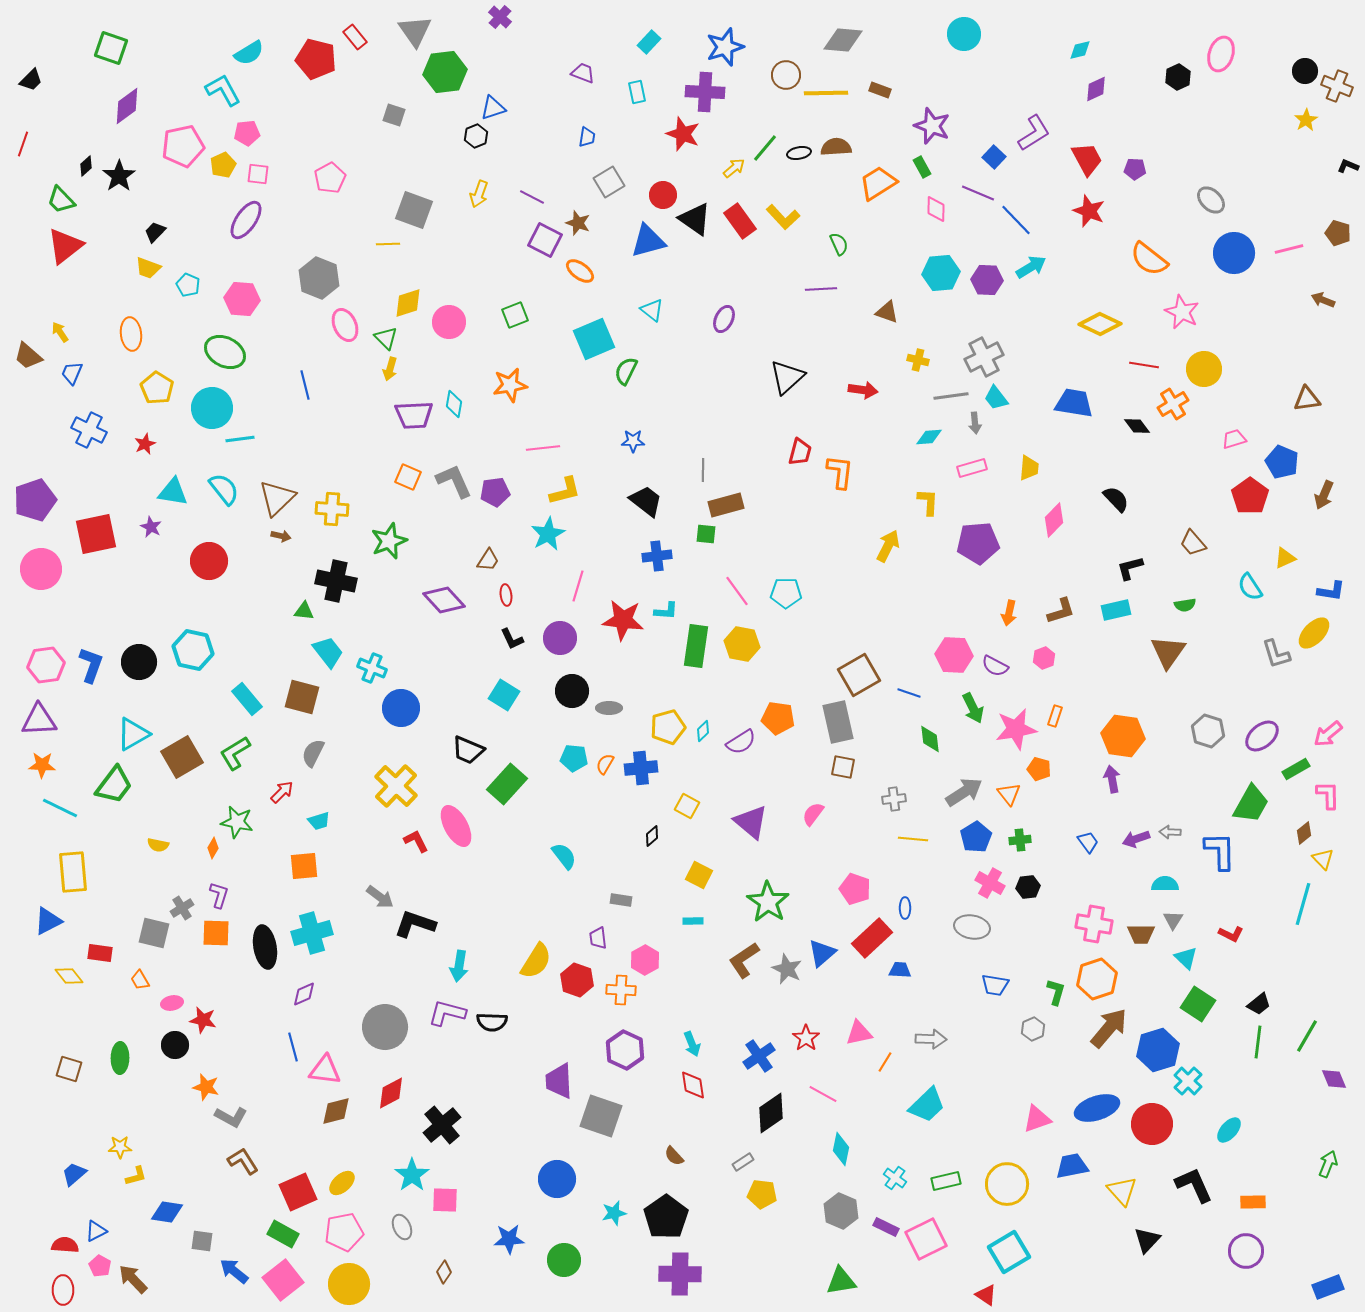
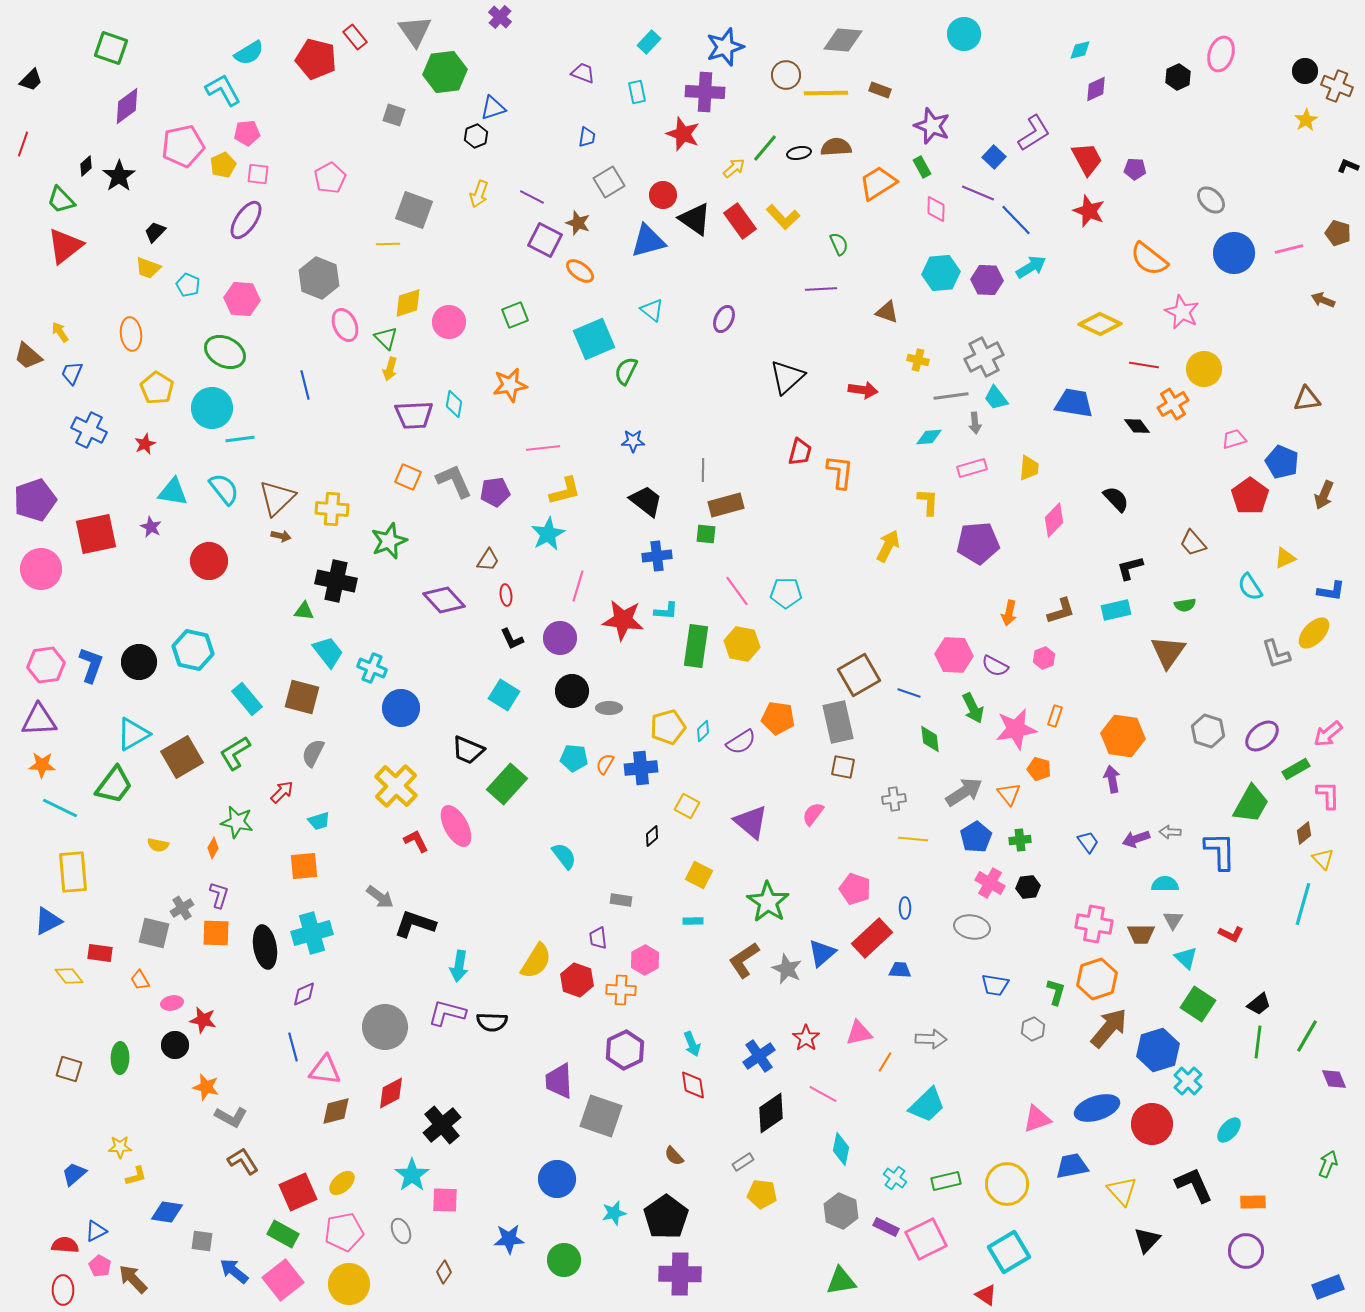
purple hexagon at (625, 1050): rotated 9 degrees clockwise
gray ellipse at (402, 1227): moved 1 px left, 4 px down
